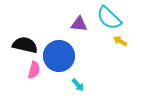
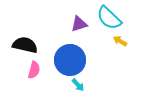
purple triangle: rotated 24 degrees counterclockwise
blue circle: moved 11 px right, 4 px down
